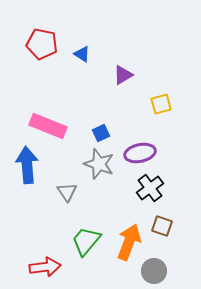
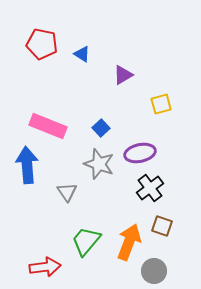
blue square: moved 5 px up; rotated 18 degrees counterclockwise
